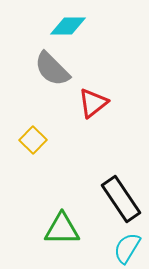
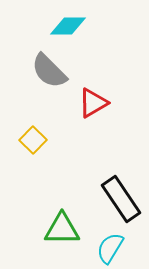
gray semicircle: moved 3 px left, 2 px down
red triangle: rotated 8 degrees clockwise
cyan semicircle: moved 17 px left
